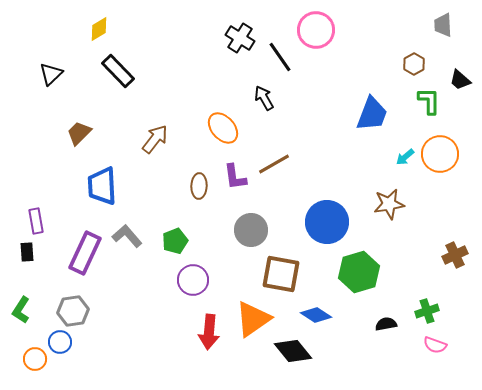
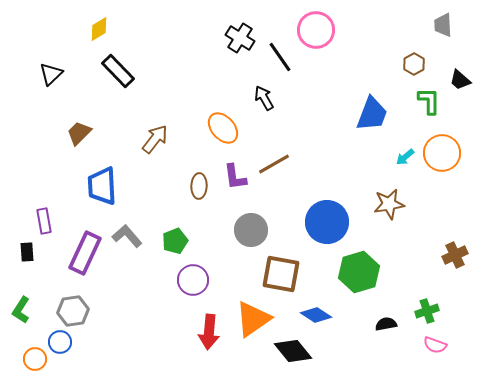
orange circle at (440, 154): moved 2 px right, 1 px up
purple rectangle at (36, 221): moved 8 px right
